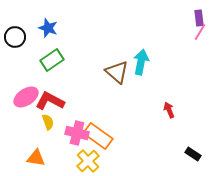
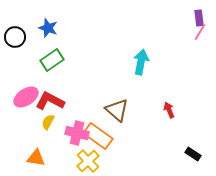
brown triangle: moved 38 px down
yellow semicircle: rotated 133 degrees counterclockwise
